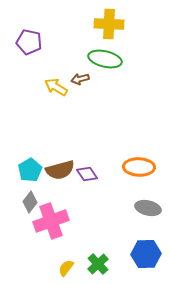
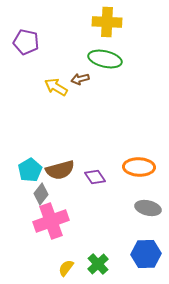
yellow cross: moved 2 px left, 2 px up
purple pentagon: moved 3 px left
purple diamond: moved 8 px right, 3 px down
gray diamond: moved 11 px right, 8 px up
